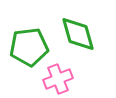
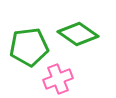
green diamond: rotated 39 degrees counterclockwise
